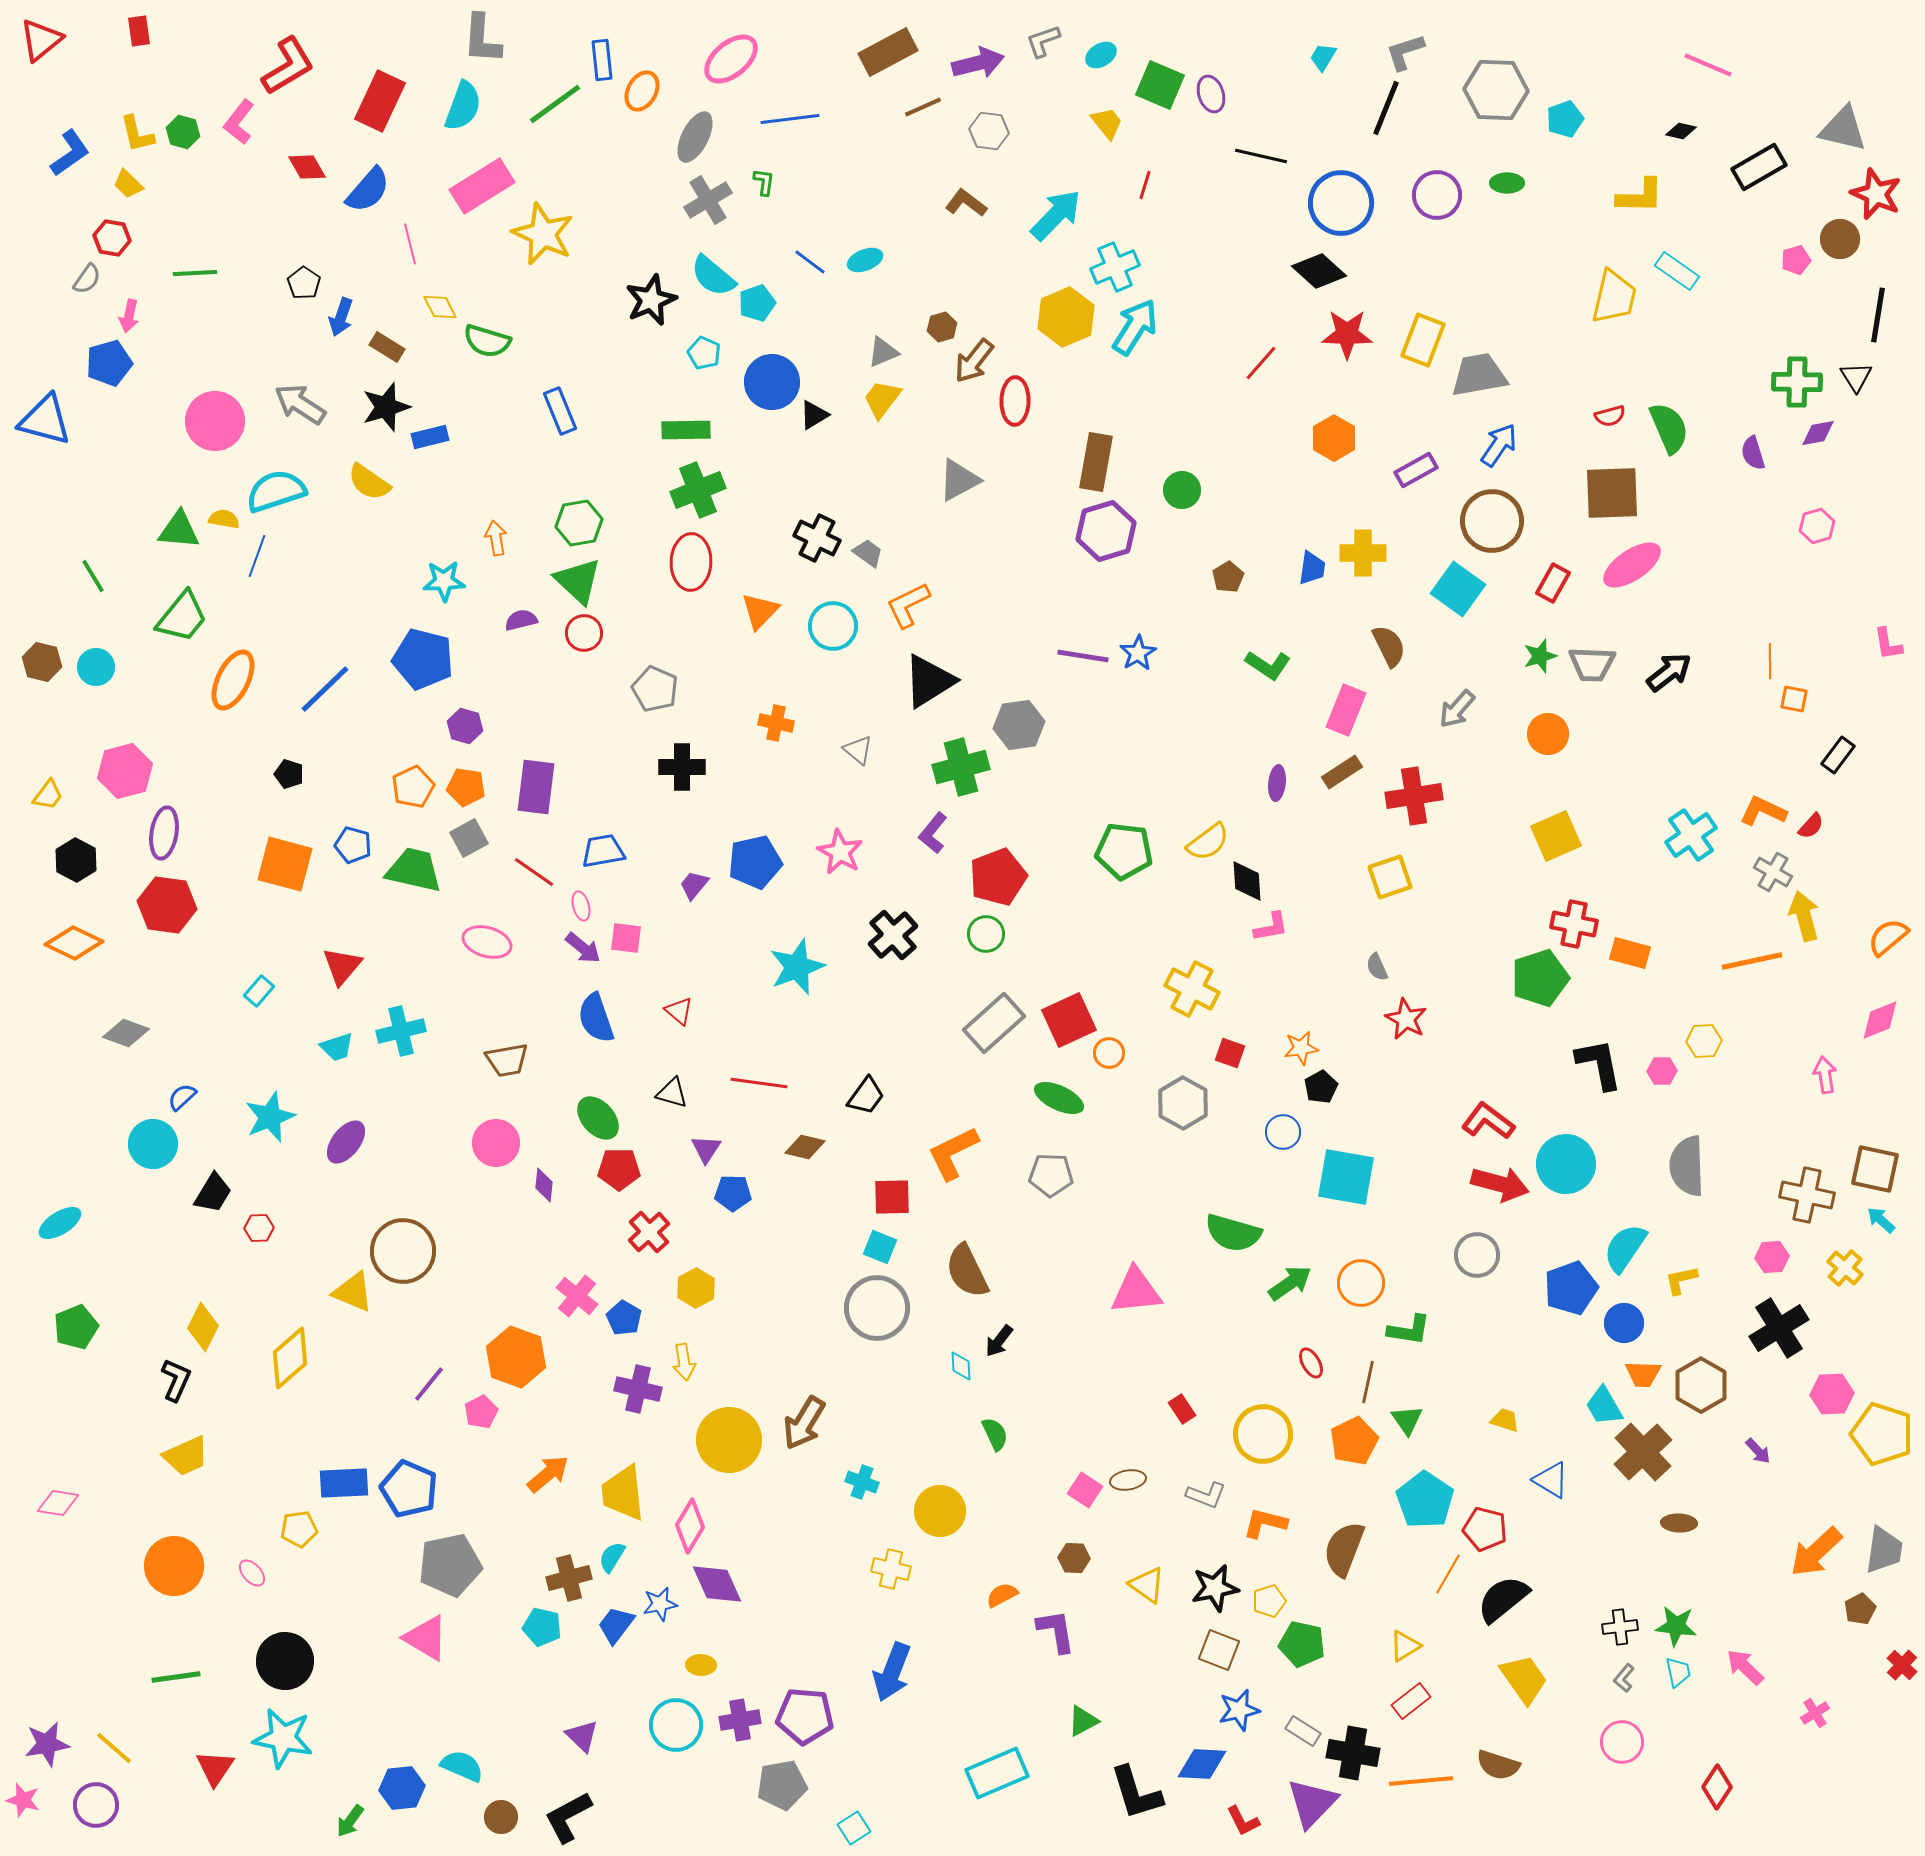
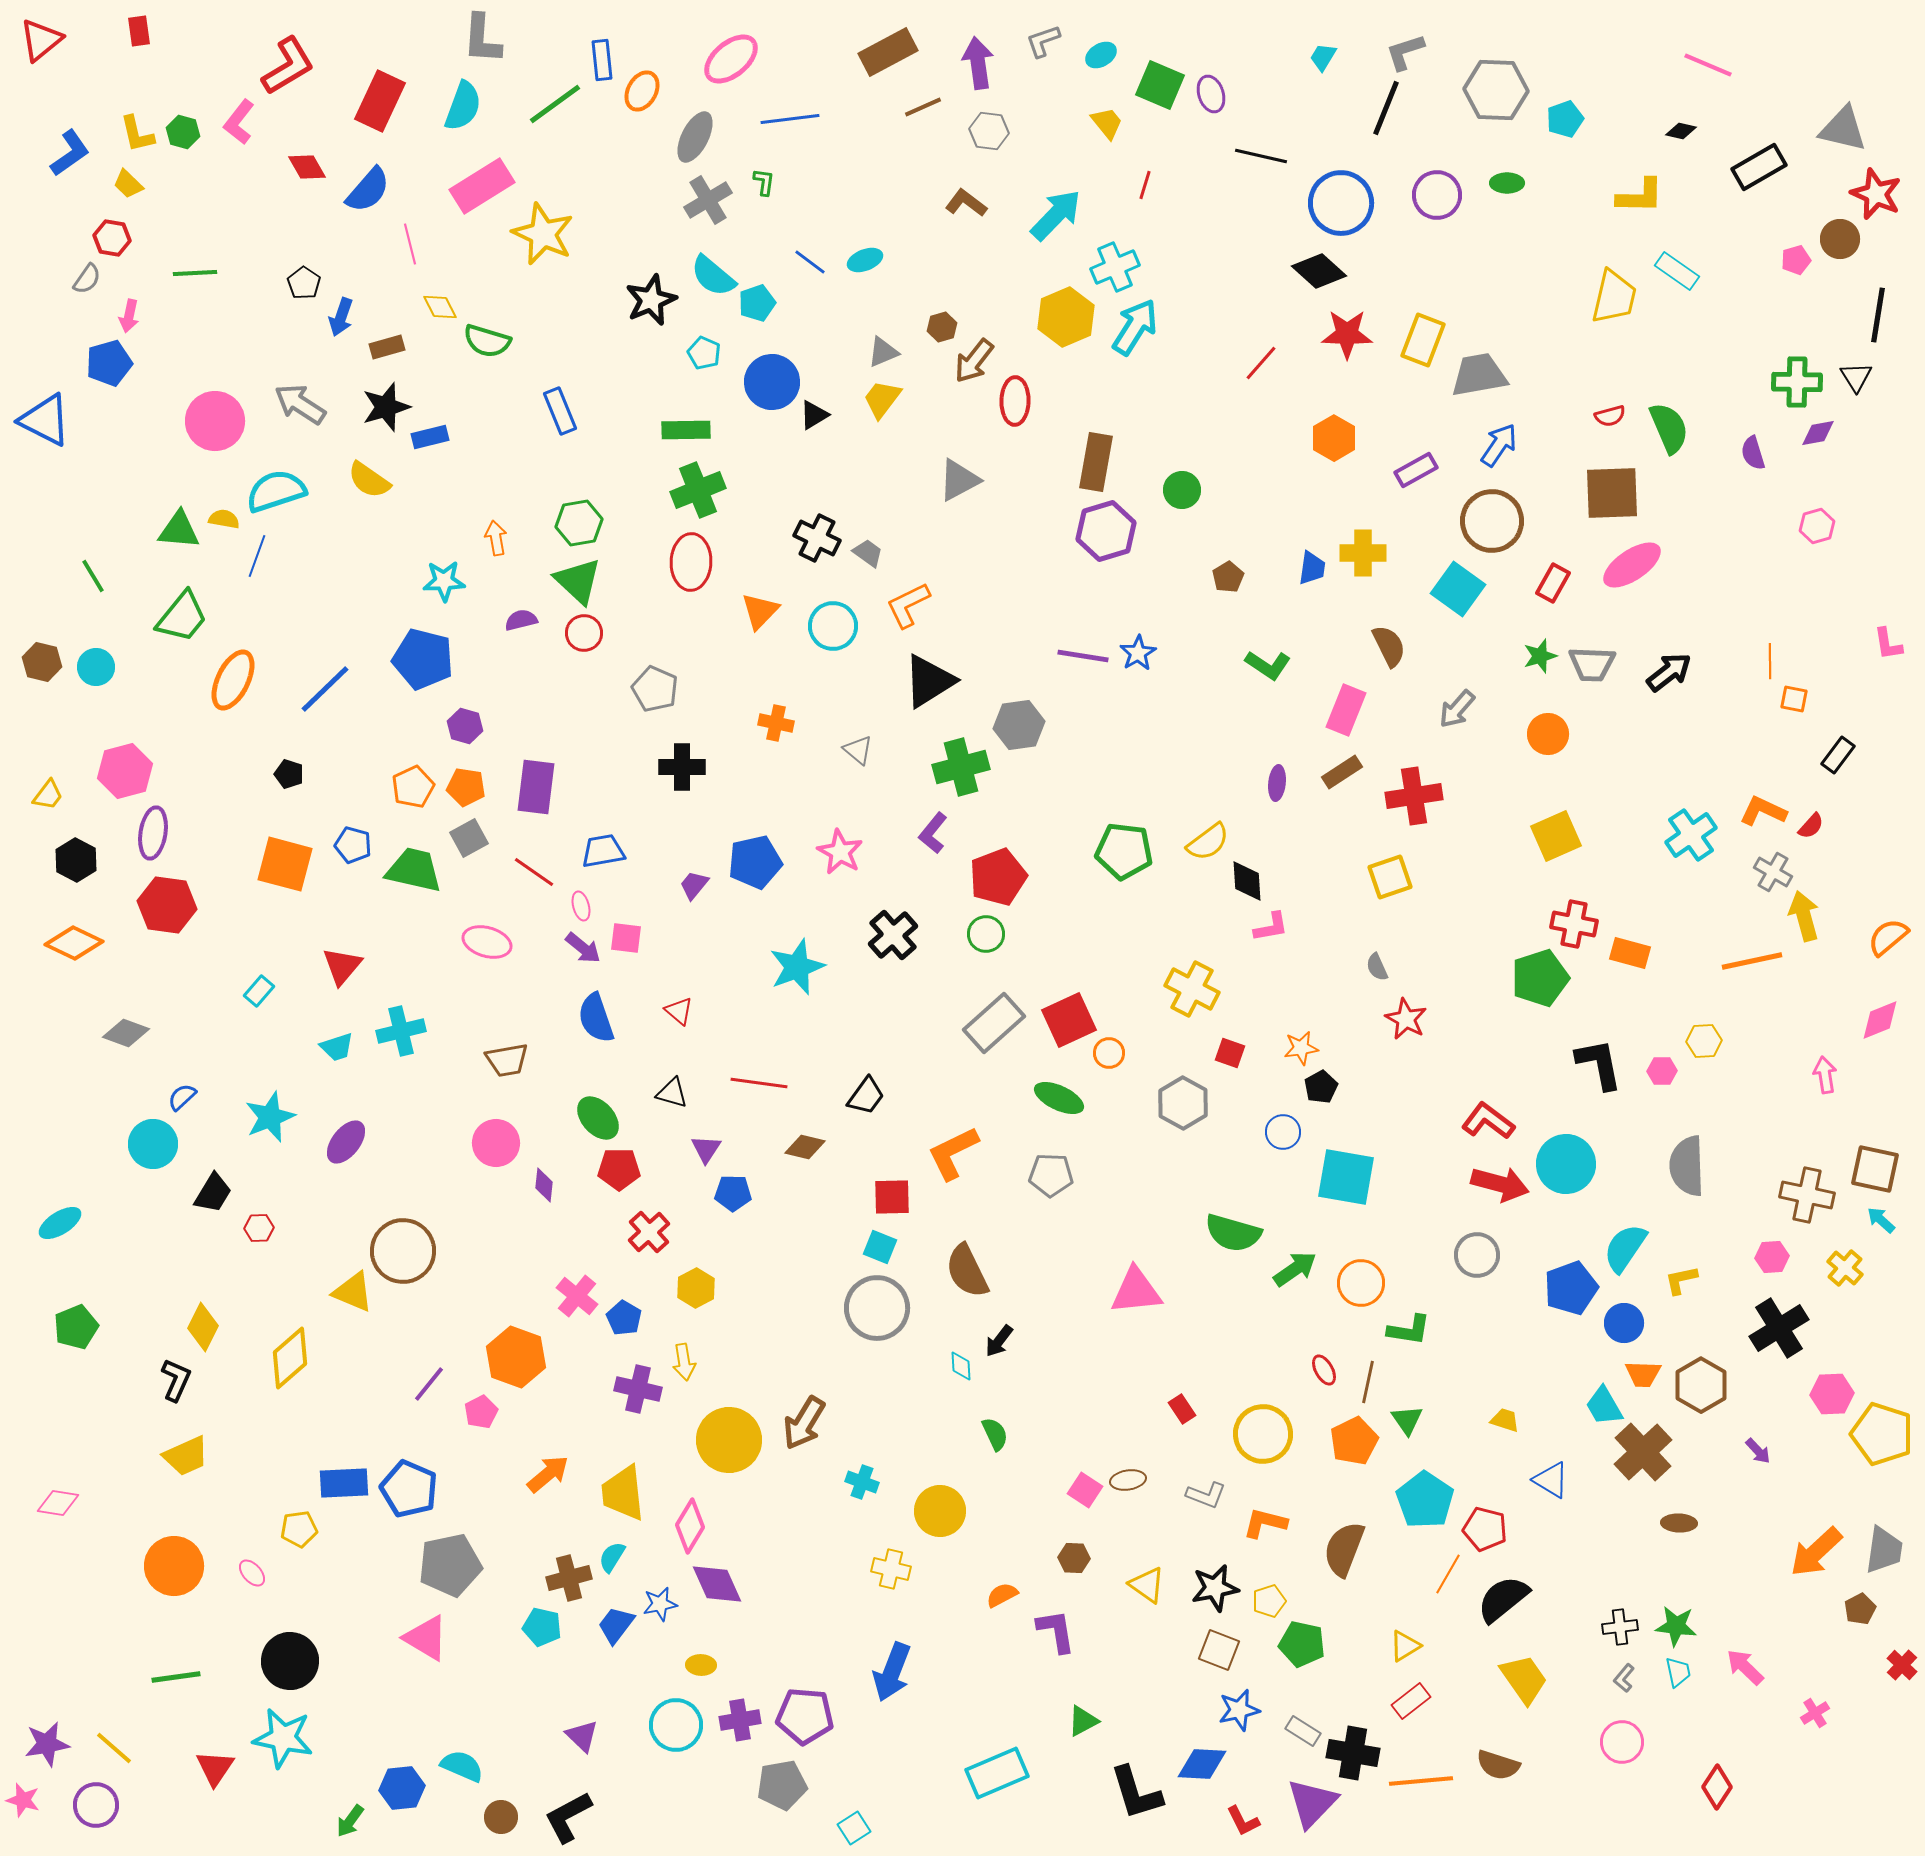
purple arrow at (978, 63): rotated 84 degrees counterclockwise
brown rectangle at (387, 347): rotated 48 degrees counterclockwise
blue triangle at (45, 420): rotated 12 degrees clockwise
yellow semicircle at (369, 482): moved 2 px up
purple ellipse at (164, 833): moved 11 px left
green arrow at (1290, 1283): moved 5 px right, 14 px up
red ellipse at (1311, 1363): moved 13 px right, 7 px down
black circle at (285, 1661): moved 5 px right
